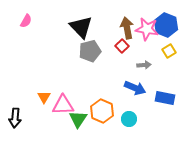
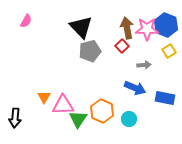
pink star: rotated 10 degrees counterclockwise
